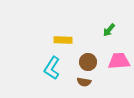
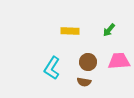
yellow rectangle: moved 7 px right, 9 px up
